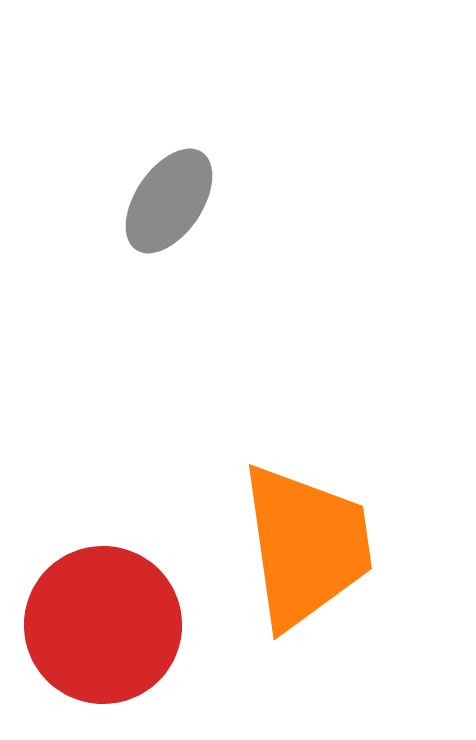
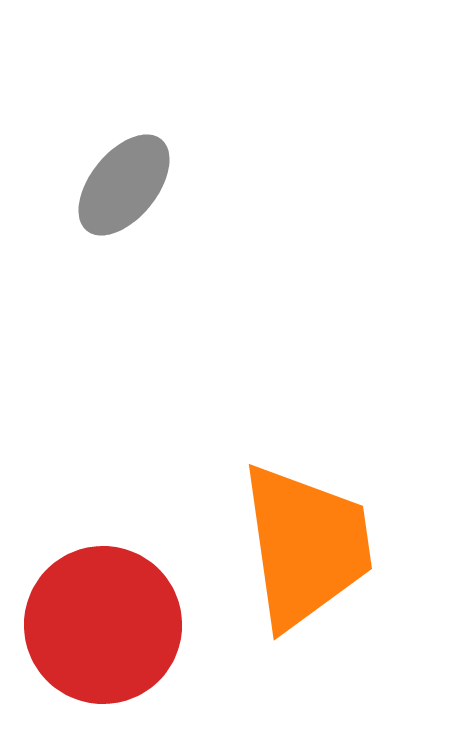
gray ellipse: moved 45 px left, 16 px up; rotated 5 degrees clockwise
